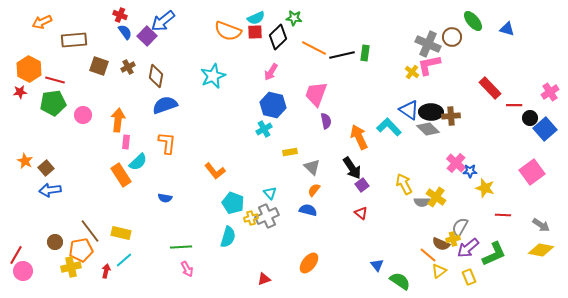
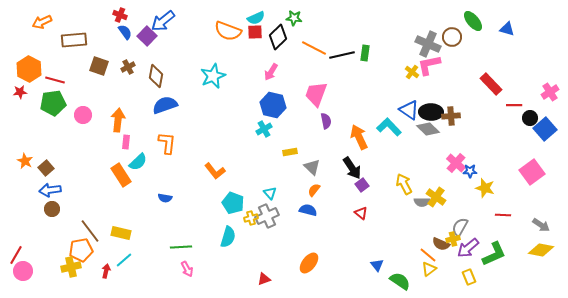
red rectangle at (490, 88): moved 1 px right, 4 px up
brown circle at (55, 242): moved 3 px left, 33 px up
yellow triangle at (439, 271): moved 10 px left, 2 px up
